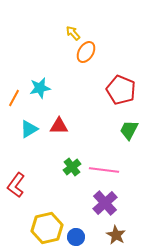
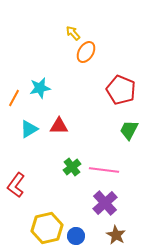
blue circle: moved 1 px up
